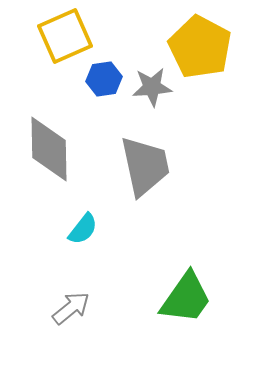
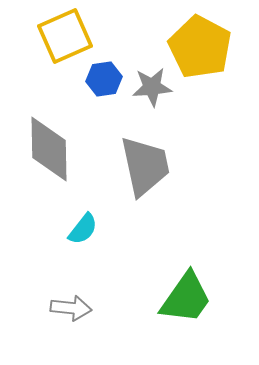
gray arrow: rotated 45 degrees clockwise
